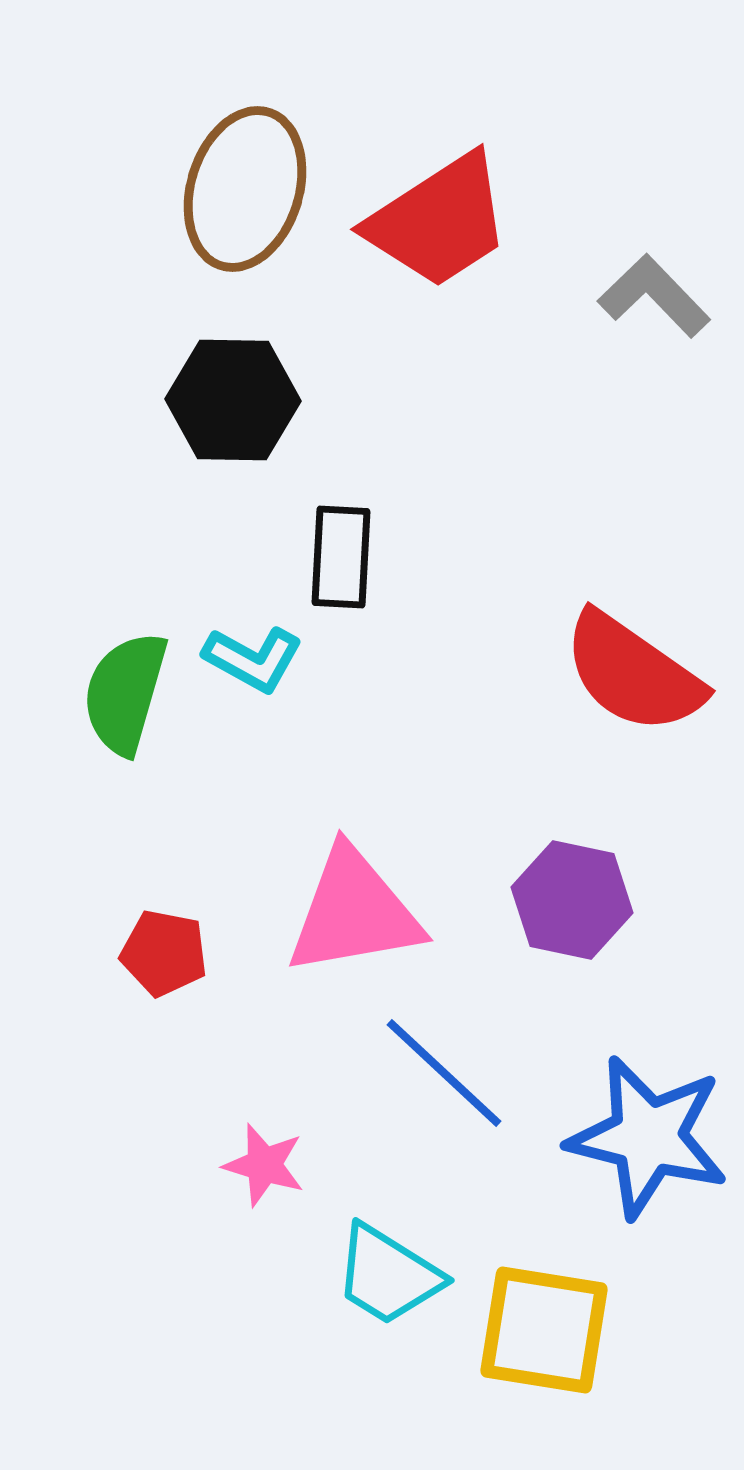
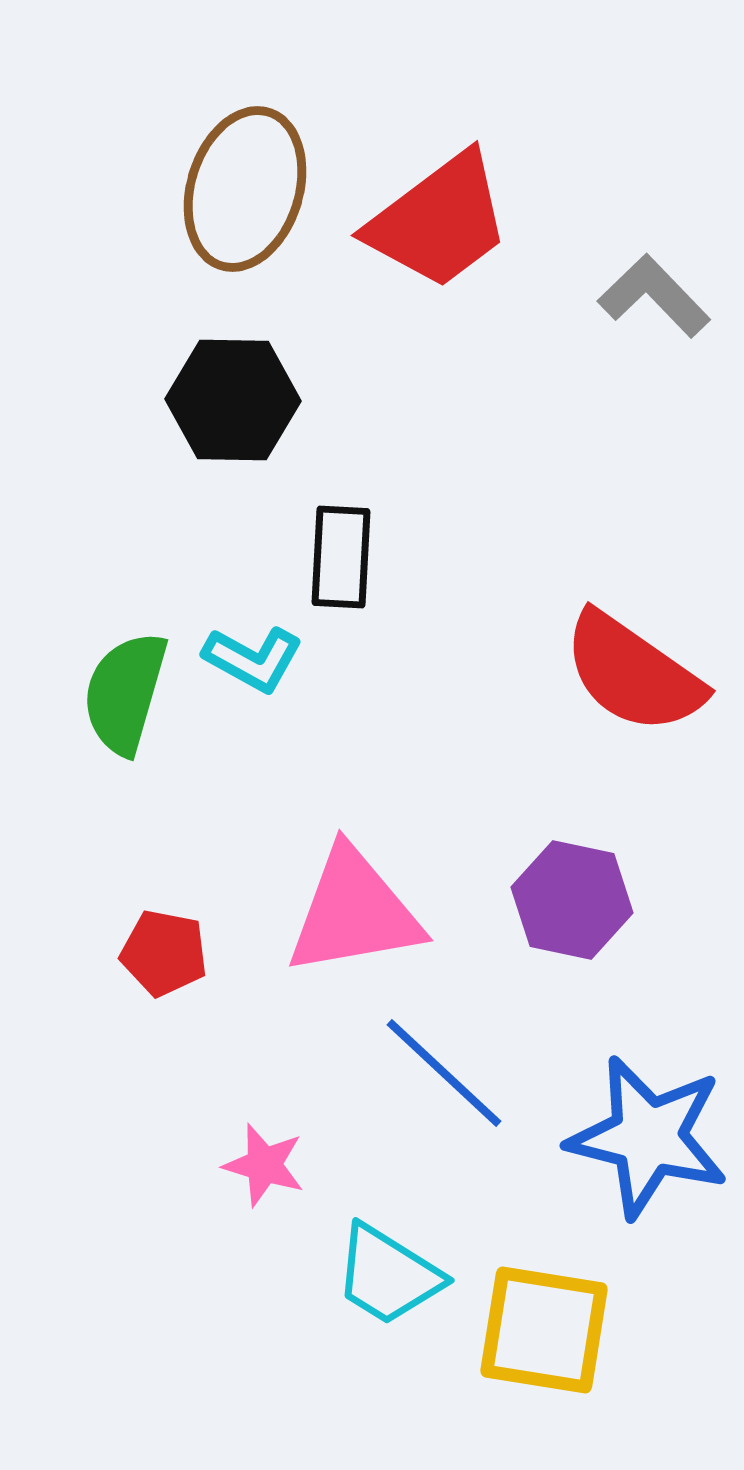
red trapezoid: rotated 4 degrees counterclockwise
